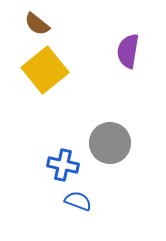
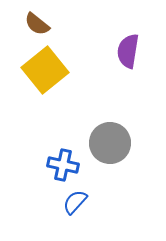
blue semicircle: moved 3 px left, 1 px down; rotated 68 degrees counterclockwise
